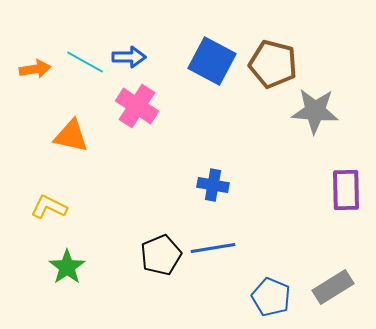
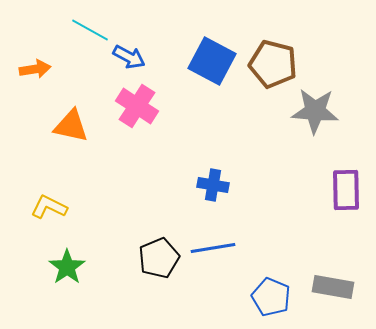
blue arrow: rotated 28 degrees clockwise
cyan line: moved 5 px right, 32 px up
orange triangle: moved 10 px up
black pentagon: moved 2 px left, 3 px down
gray rectangle: rotated 42 degrees clockwise
